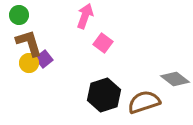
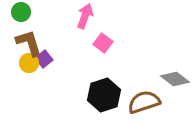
green circle: moved 2 px right, 3 px up
